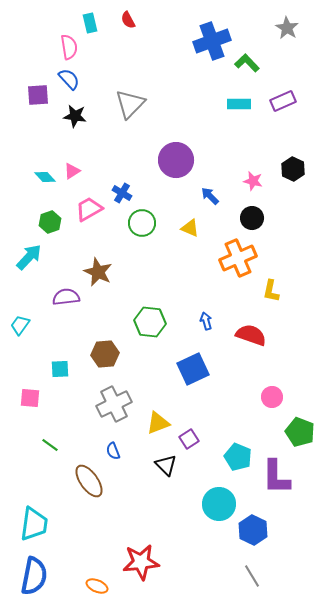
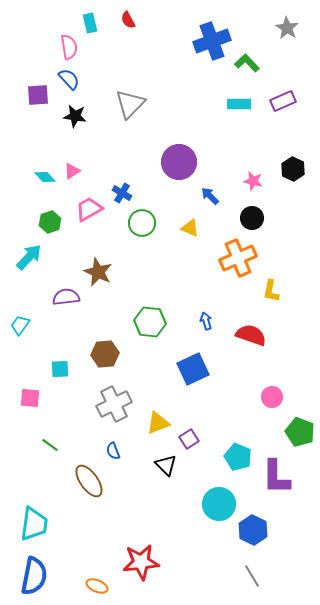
purple circle at (176, 160): moved 3 px right, 2 px down
